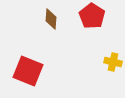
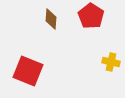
red pentagon: moved 1 px left
yellow cross: moved 2 px left
